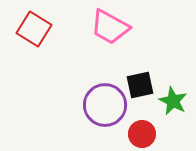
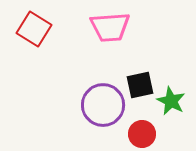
pink trapezoid: rotated 33 degrees counterclockwise
green star: moved 2 px left
purple circle: moved 2 px left
